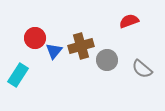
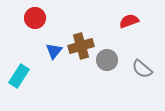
red circle: moved 20 px up
cyan rectangle: moved 1 px right, 1 px down
